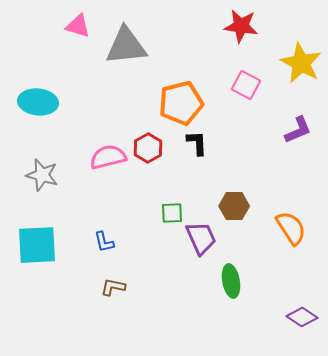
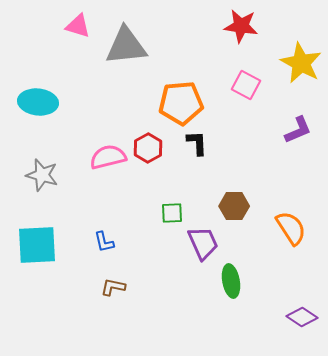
orange pentagon: rotated 9 degrees clockwise
purple trapezoid: moved 2 px right, 5 px down
